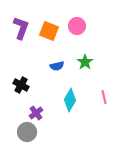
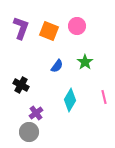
blue semicircle: rotated 40 degrees counterclockwise
gray circle: moved 2 px right
